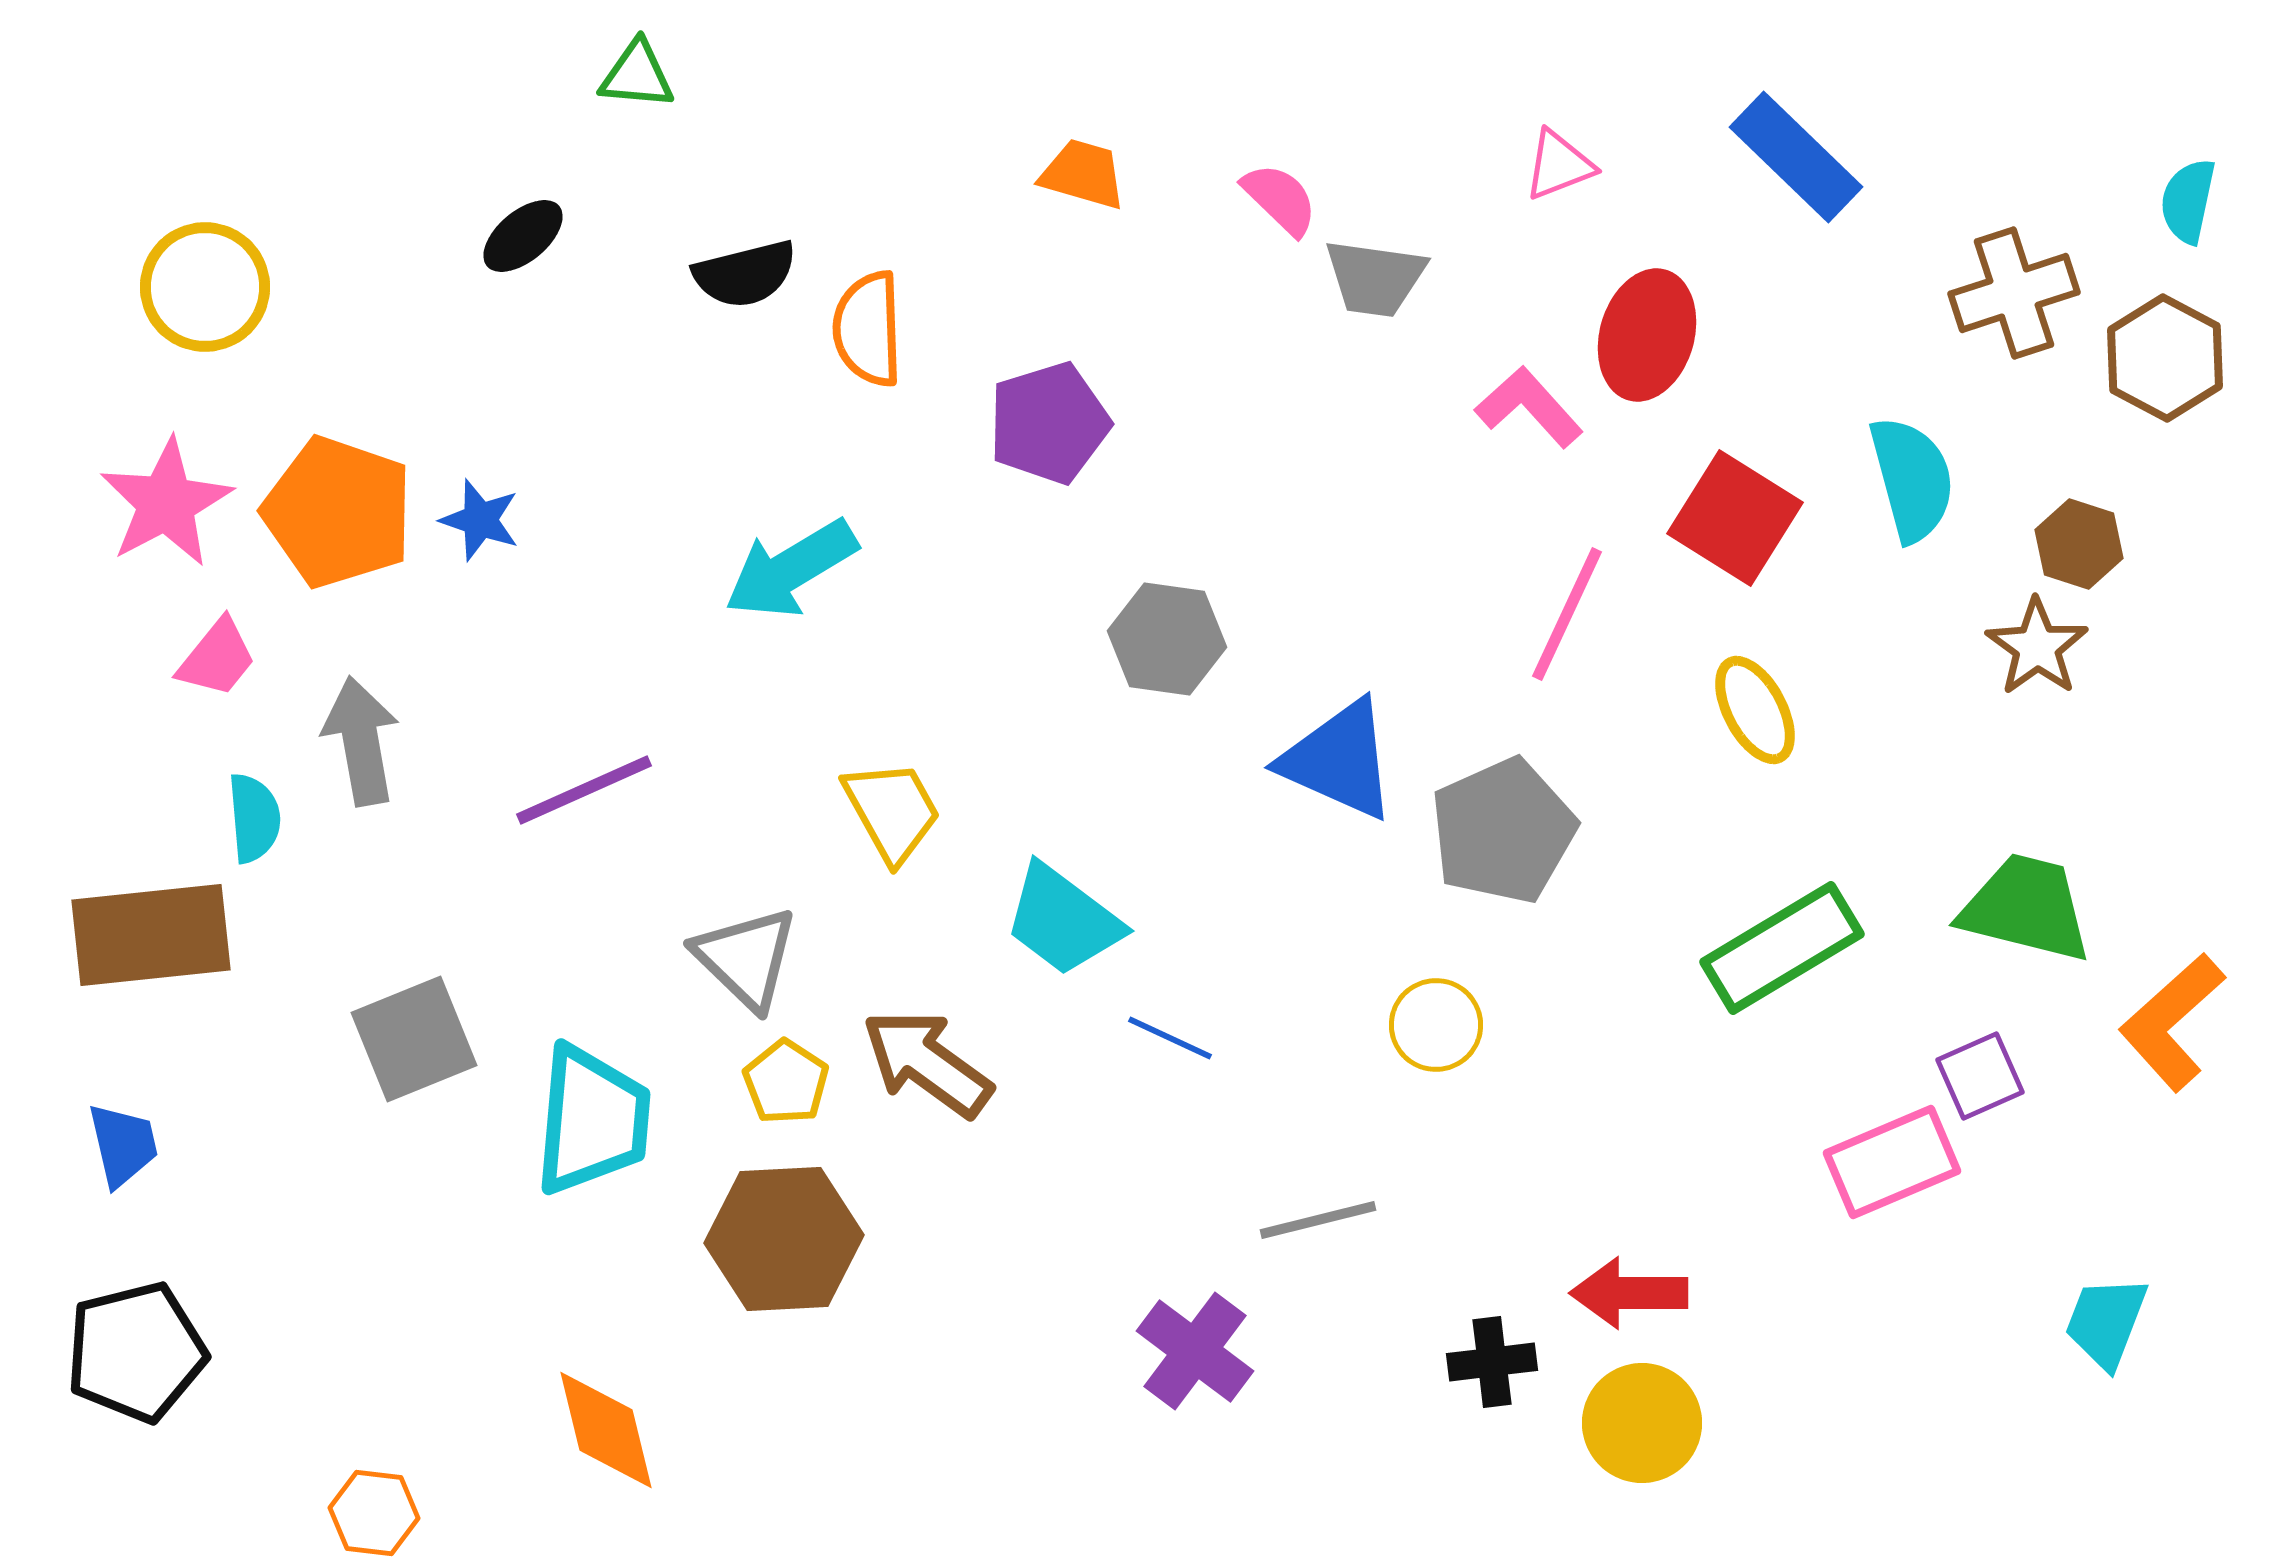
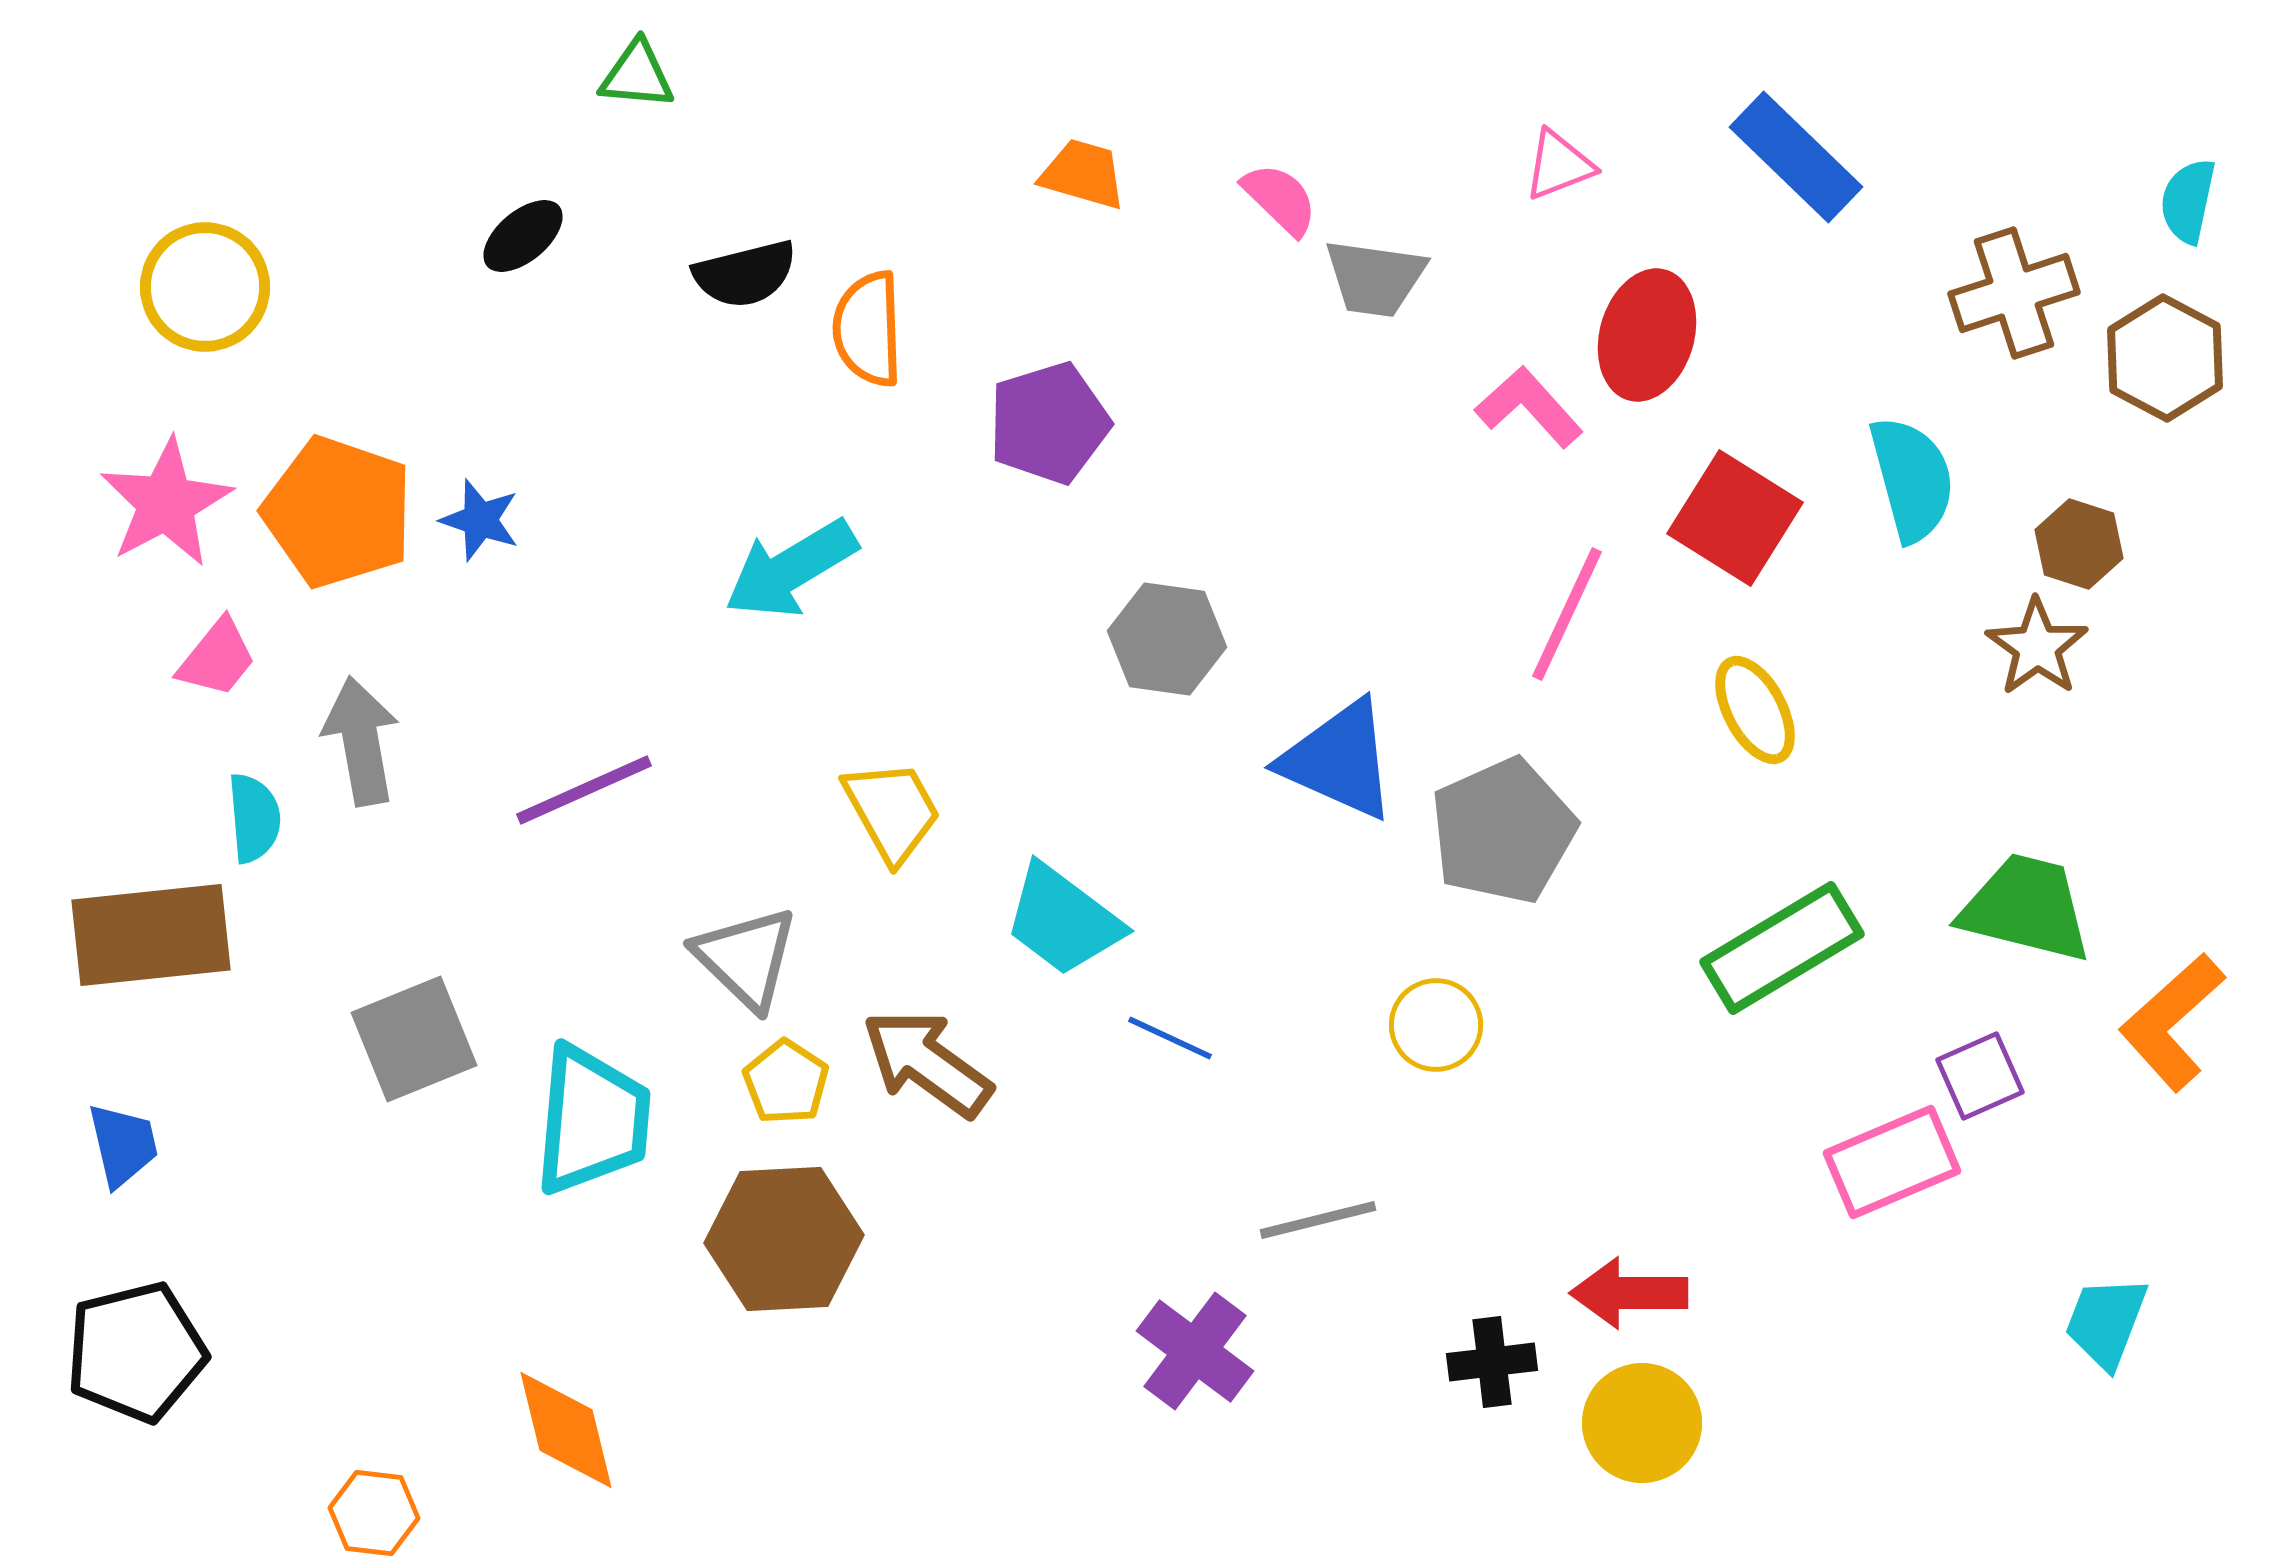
orange diamond at (606, 1430): moved 40 px left
